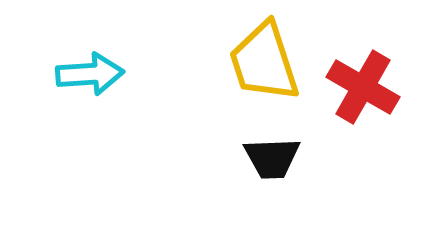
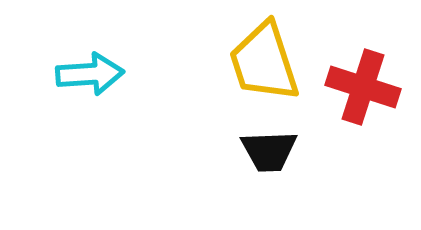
red cross: rotated 12 degrees counterclockwise
black trapezoid: moved 3 px left, 7 px up
